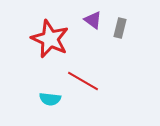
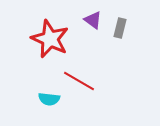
red line: moved 4 px left
cyan semicircle: moved 1 px left
